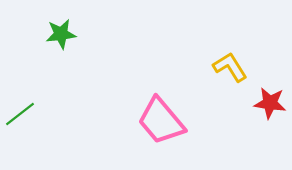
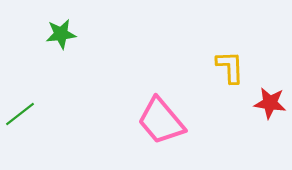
yellow L-shape: rotated 30 degrees clockwise
